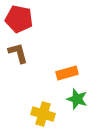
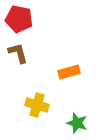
orange rectangle: moved 2 px right, 1 px up
green star: moved 24 px down
yellow cross: moved 6 px left, 9 px up
